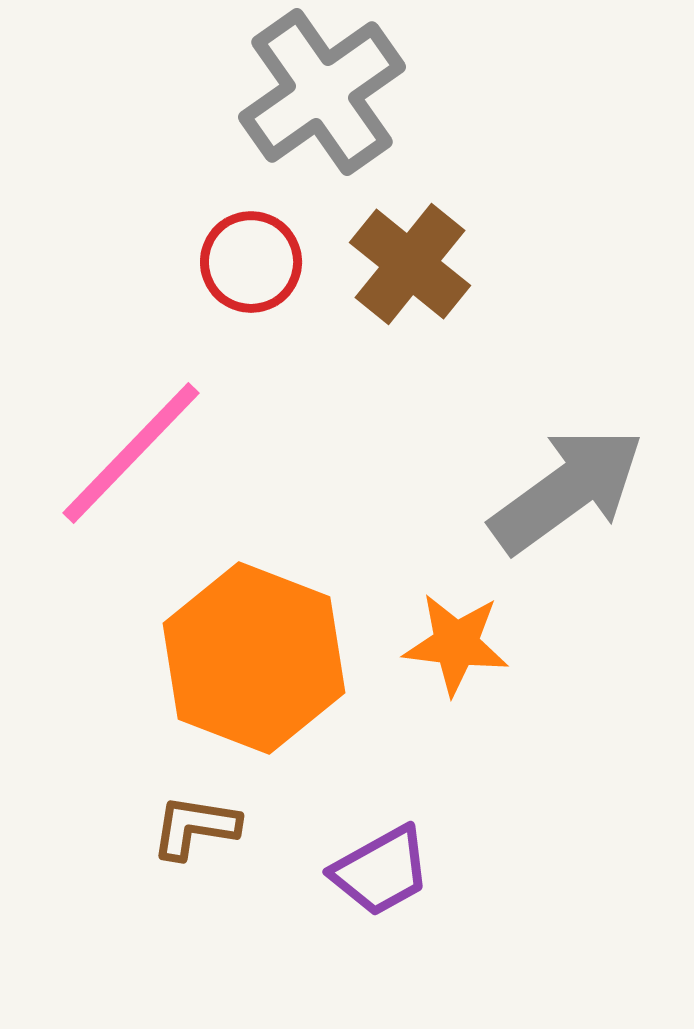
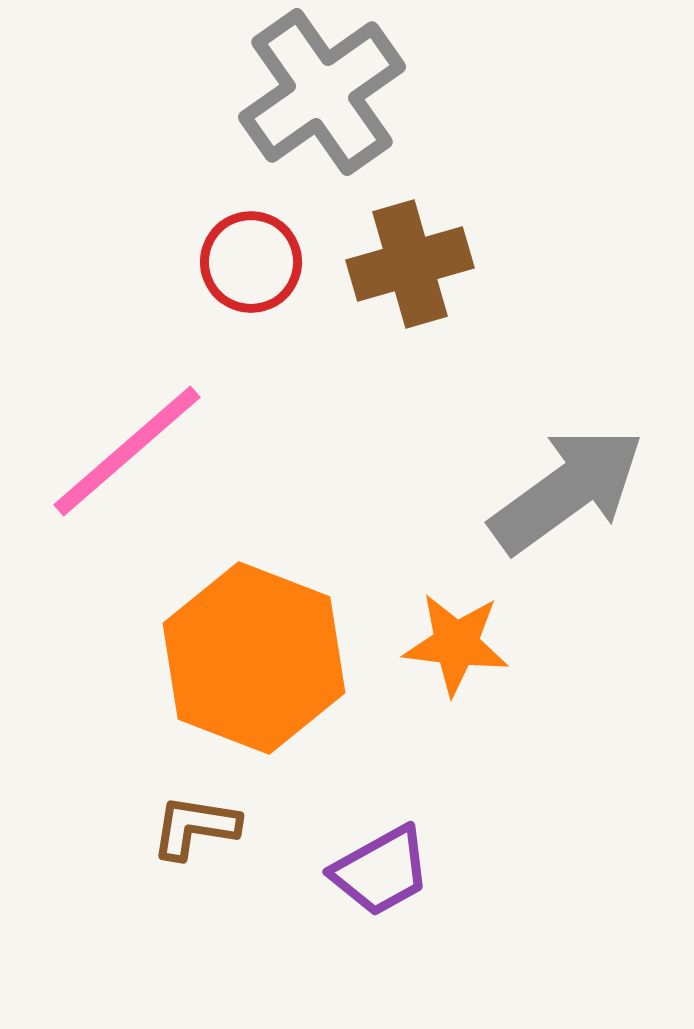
brown cross: rotated 35 degrees clockwise
pink line: moved 4 px left, 2 px up; rotated 5 degrees clockwise
